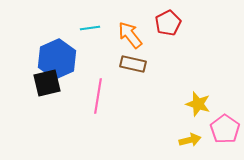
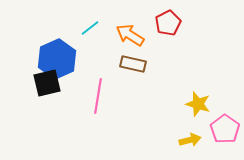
cyan line: rotated 30 degrees counterclockwise
orange arrow: rotated 20 degrees counterclockwise
